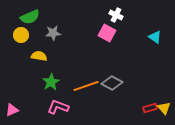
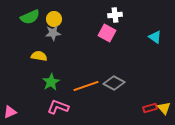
white cross: moved 1 px left; rotated 32 degrees counterclockwise
yellow circle: moved 33 px right, 16 px up
gray diamond: moved 2 px right
pink triangle: moved 2 px left, 2 px down
